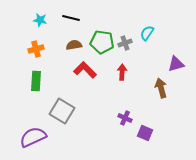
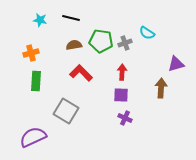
cyan semicircle: rotated 91 degrees counterclockwise
green pentagon: moved 1 px left, 1 px up
orange cross: moved 5 px left, 4 px down
red L-shape: moved 4 px left, 3 px down
brown arrow: rotated 18 degrees clockwise
gray square: moved 4 px right
purple square: moved 24 px left, 38 px up; rotated 21 degrees counterclockwise
